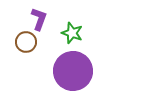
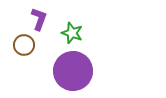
brown circle: moved 2 px left, 3 px down
